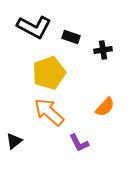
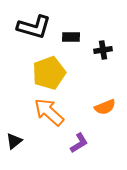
black L-shape: rotated 12 degrees counterclockwise
black rectangle: rotated 18 degrees counterclockwise
orange semicircle: rotated 25 degrees clockwise
purple L-shape: rotated 95 degrees counterclockwise
